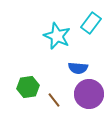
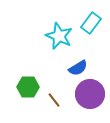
cyan star: moved 2 px right
blue semicircle: rotated 36 degrees counterclockwise
green hexagon: rotated 10 degrees clockwise
purple circle: moved 1 px right
